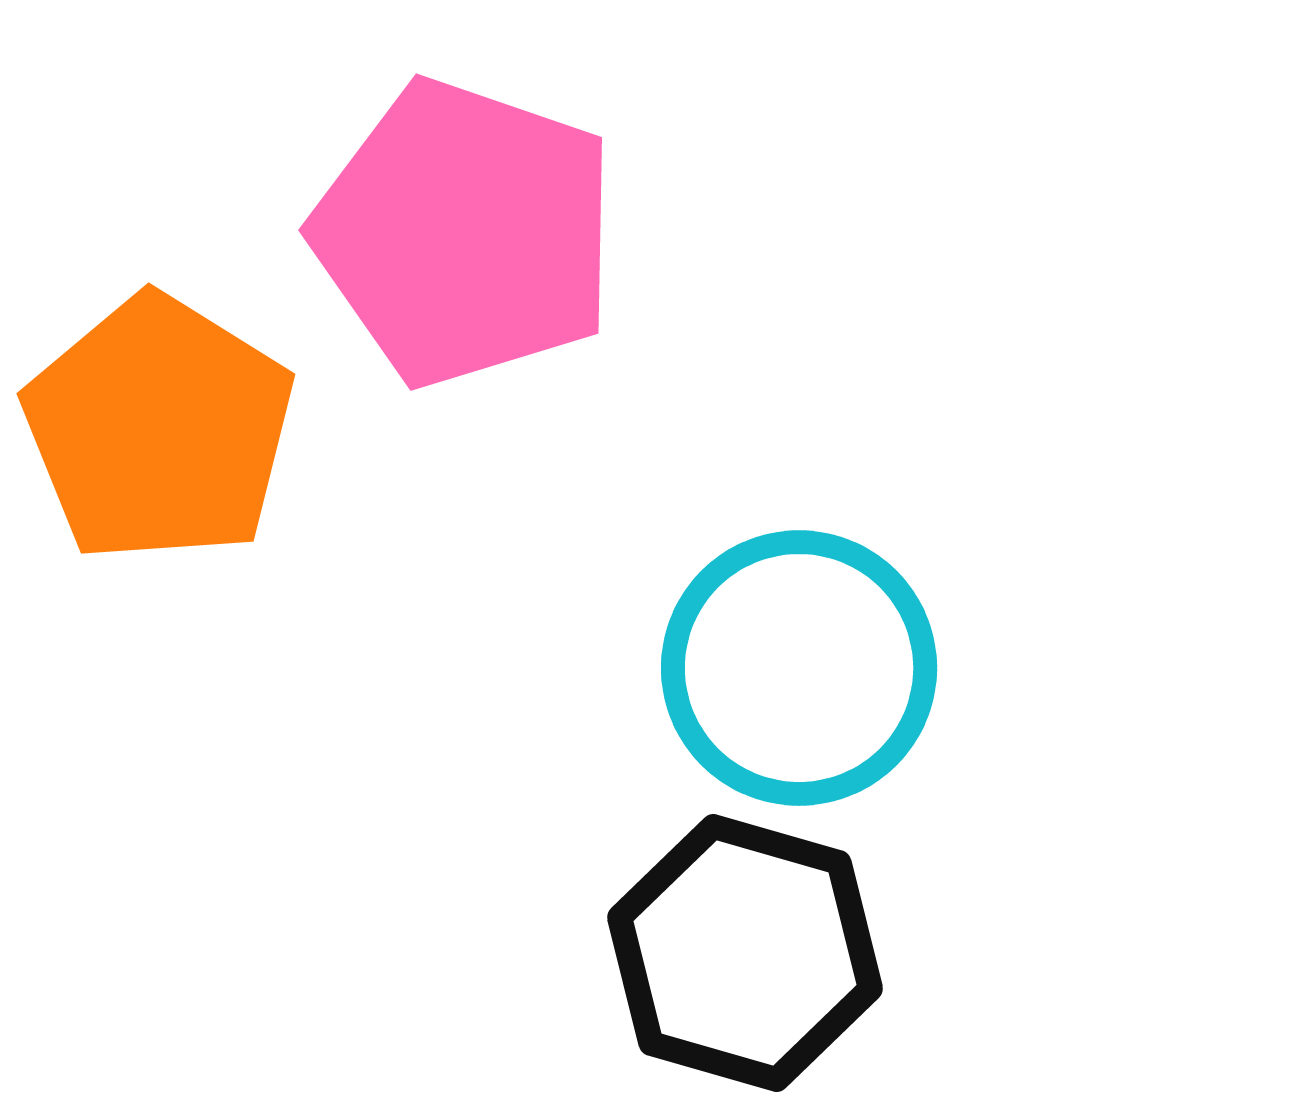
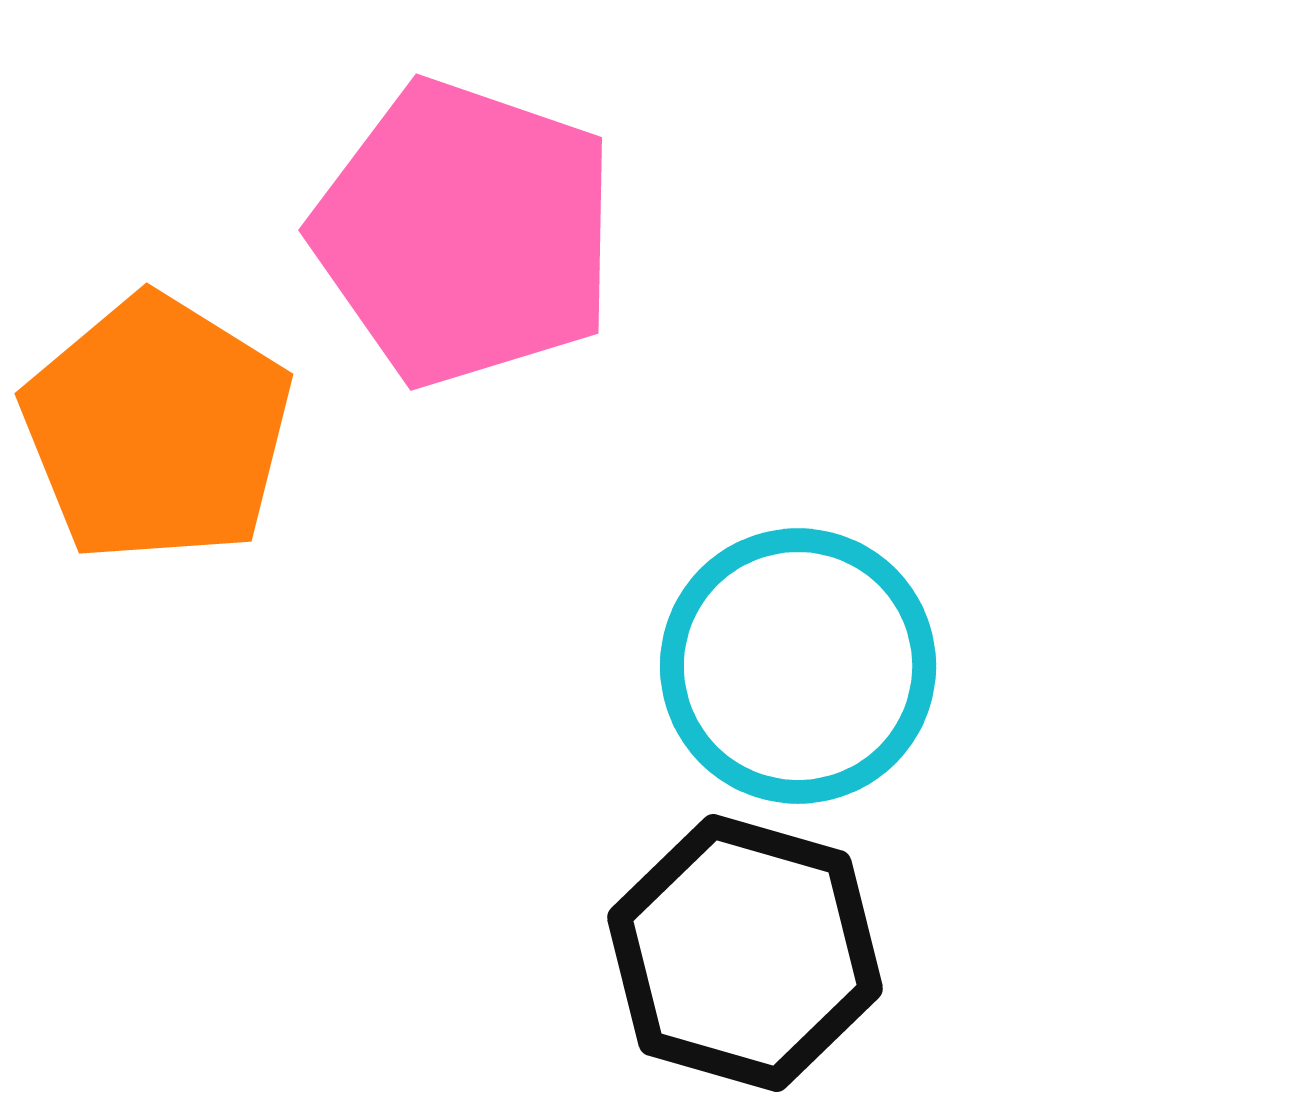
orange pentagon: moved 2 px left
cyan circle: moved 1 px left, 2 px up
